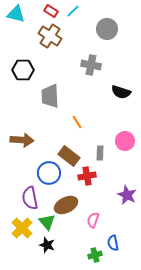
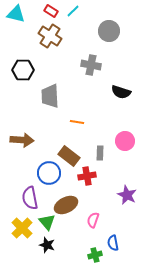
gray circle: moved 2 px right, 2 px down
orange line: rotated 48 degrees counterclockwise
